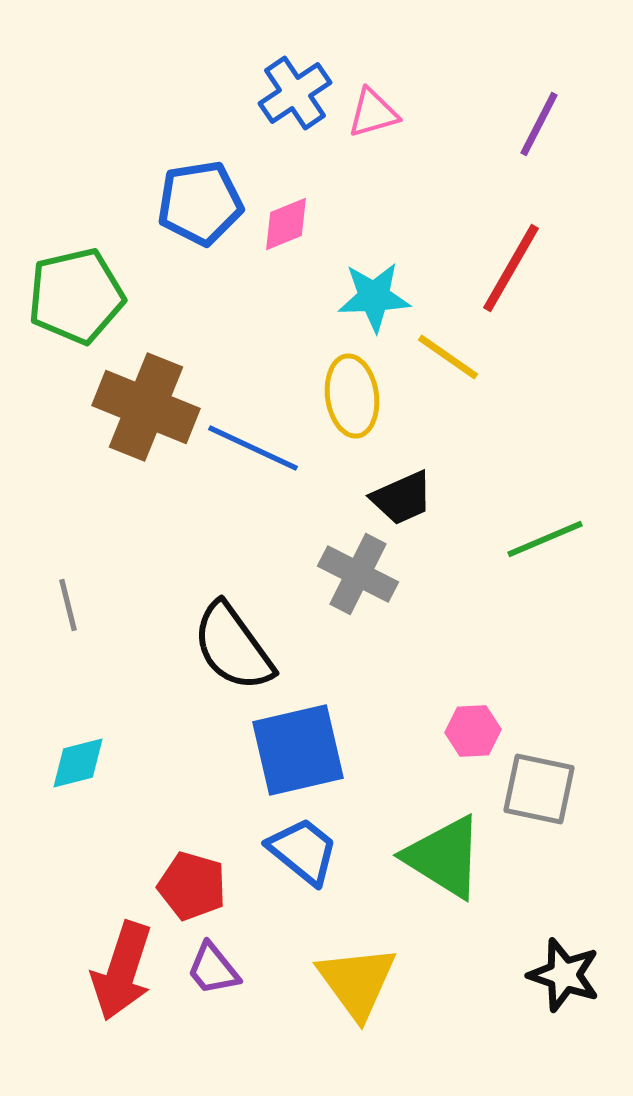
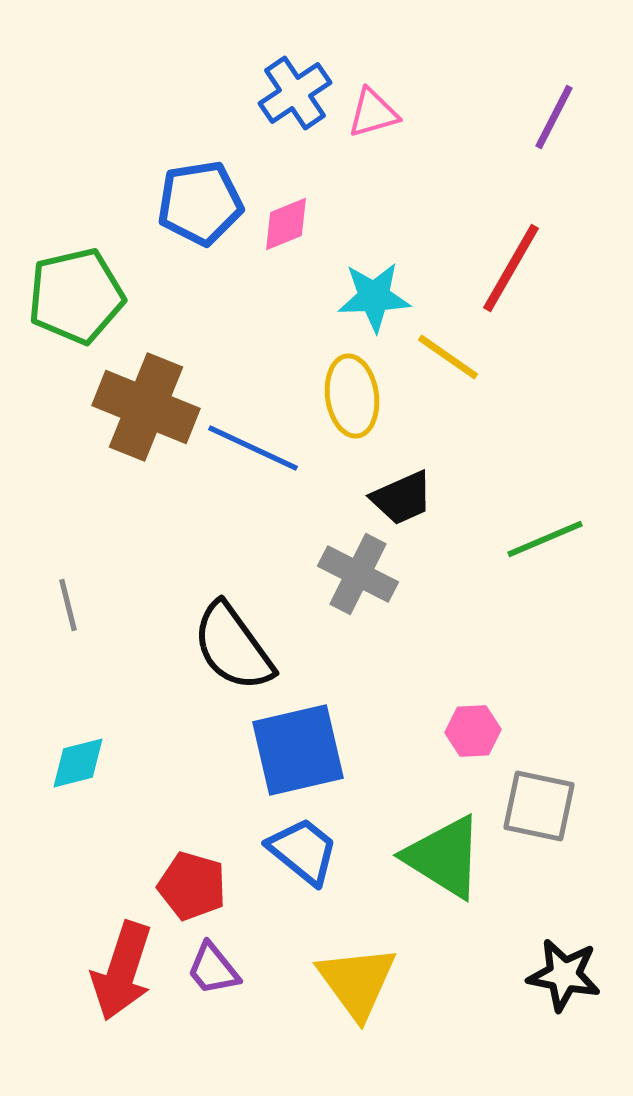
purple line: moved 15 px right, 7 px up
gray square: moved 17 px down
black star: rotated 8 degrees counterclockwise
